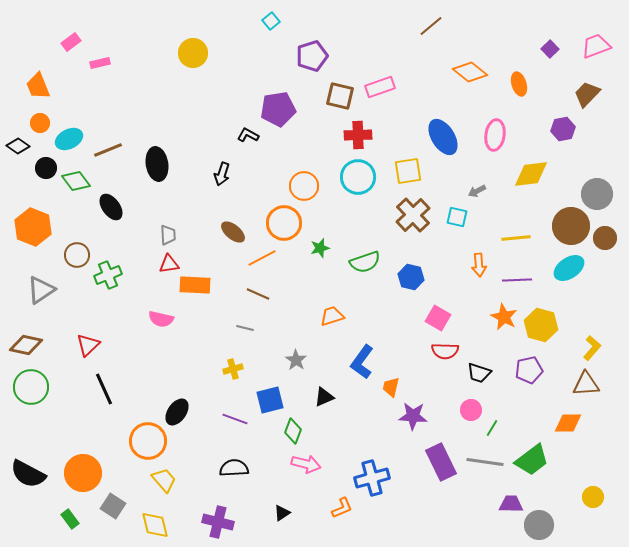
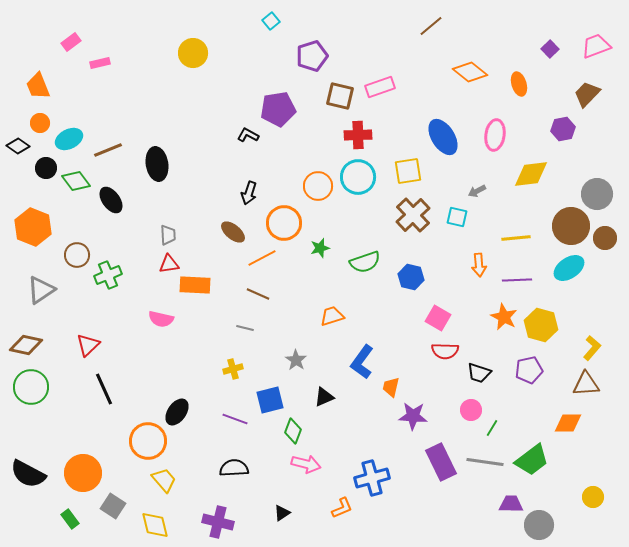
black arrow at (222, 174): moved 27 px right, 19 px down
orange circle at (304, 186): moved 14 px right
black ellipse at (111, 207): moved 7 px up
